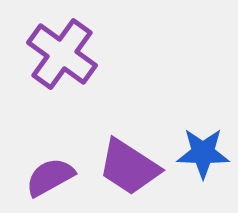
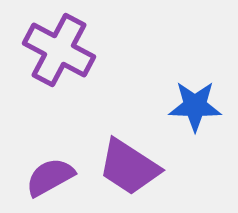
purple cross: moved 3 px left, 4 px up; rotated 8 degrees counterclockwise
blue star: moved 8 px left, 47 px up
